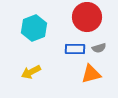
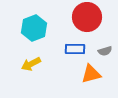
gray semicircle: moved 6 px right, 3 px down
yellow arrow: moved 8 px up
